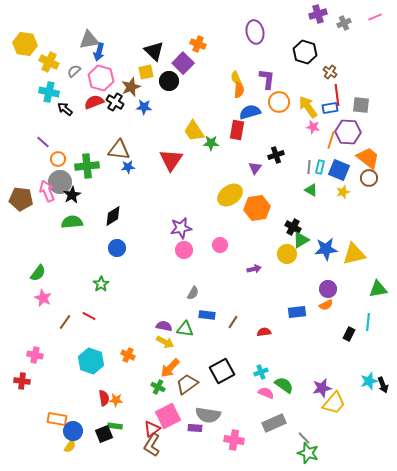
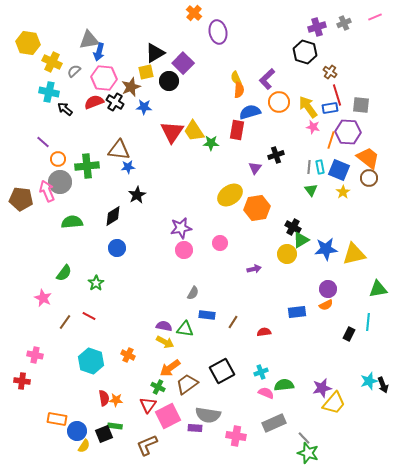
purple cross at (318, 14): moved 1 px left, 13 px down
purple ellipse at (255, 32): moved 37 px left
yellow hexagon at (25, 44): moved 3 px right, 1 px up
orange cross at (198, 44): moved 4 px left, 31 px up; rotated 21 degrees clockwise
black triangle at (154, 51): moved 1 px right, 2 px down; rotated 45 degrees clockwise
yellow cross at (49, 62): moved 3 px right
pink hexagon at (101, 78): moved 3 px right; rotated 10 degrees counterclockwise
purple L-shape at (267, 79): rotated 140 degrees counterclockwise
red line at (337, 95): rotated 10 degrees counterclockwise
red triangle at (171, 160): moved 1 px right, 28 px up
cyan rectangle at (320, 167): rotated 24 degrees counterclockwise
green triangle at (311, 190): rotated 24 degrees clockwise
yellow star at (343, 192): rotated 16 degrees counterclockwise
black star at (72, 195): moved 65 px right
pink circle at (220, 245): moved 2 px up
green semicircle at (38, 273): moved 26 px right
green star at (101, 284): moved 5 px left, 1 px up
orange arrow at (170, 368): rotated 10 degrees clockwise
green semicircle at (284, 385): rotated 42 degrees counterclockwise
red triangle at (152, 429): moved 4 px left, 24 px up; rotated 18 degrees counterclockwise
blue circle at (73, 431): moved 4 px right
pink cross at (234, 440): moved 2 px right, 4 px up
brown L-shape at (152, 445): moved 5 px left; rotated 35 degrees clockwise
yellow semicircle at (70, 446): moved 14 px right
